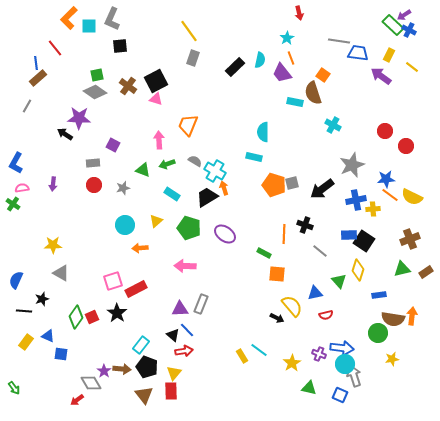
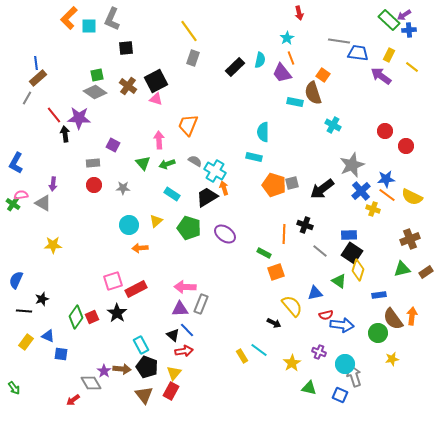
green rectangle at (393, 25): moved 4 px left, 5 px up
blue cross at (409, 30): rotated 32 degrees counterclockwise
black square at (120, 46): moved 6 px right, 2 px down
red line at (55, 48): moved 1 px left, 67 px down
gray line at (27, 106): moved 8 px up
black arrow at (65, 134): rotated 49 degrees clockwise
green triangle at (143, 170): moved 7 px up; rotated 28 degrees clockwise
pink semicircle at (22, 188): moved 1 px left, 7 px down
gray star at (123, 188): rotated 16 degrees clockwise
orange line at (390, 195): moved 3 px left
blue cross at (356, 200): moved 5 px right, 9 px up; rotated 30 degrees counterclockwise
yellow cross at (373, 209): rotated 24 degrees clockwise
cyan circle at (125, 225): moved 4 px right
black square at (364, 241): moved 12 px left, 12 px down
pink arrow at (185, 266): moved 21 px down
gray triangle at (61, 273): moved 18 px left, 70 px up
orange square at (277, 274): moved 1 px left, 2 px up; rotated 24 degrees counterclockwise
green triangle at (339, 281): rotated 14 degrees counterclockwise
black arrow at (277, 318): moved 3 px left, 5 px down
brown semicircle at (393, 319): rotated 45 degrees clockwise
cyan rectangle at (141, 345): rotated 66 degrees counterclockwise
blue arrow at (342, 348): moved 23 px up
purple cross at (319, 354): moved 2 px up
red rectangle at (171, 391): rotated 30 degrees clockwise
red arrow at (77, 400): moved 4 px left
